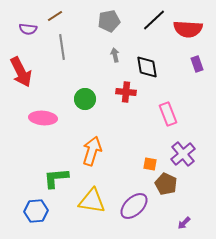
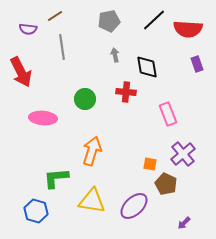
blue hexagon: rotated 20 degrees clockwise
